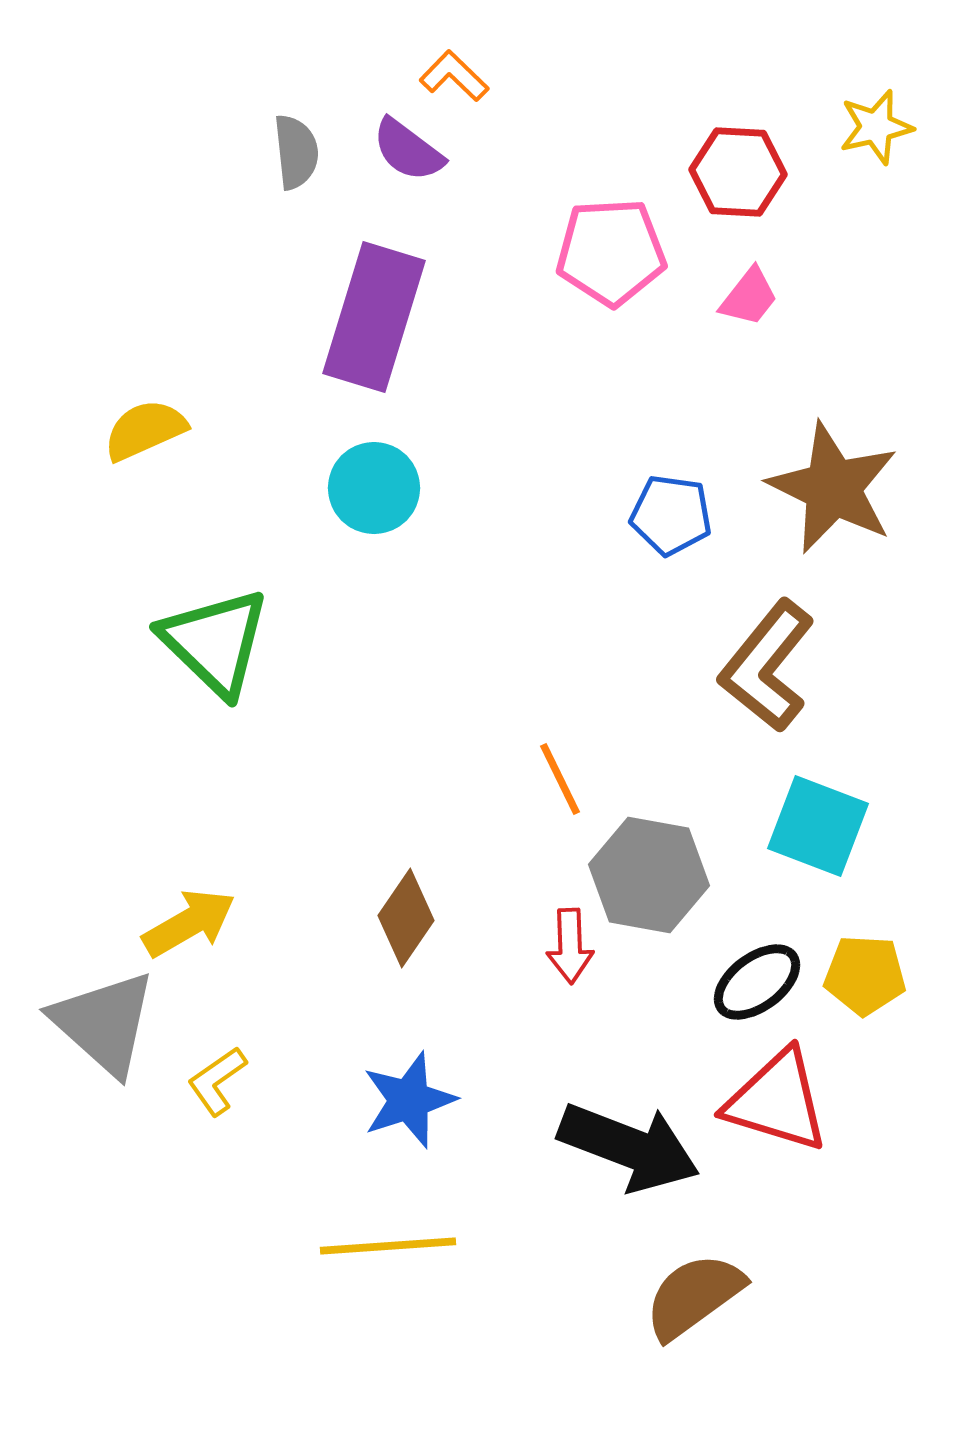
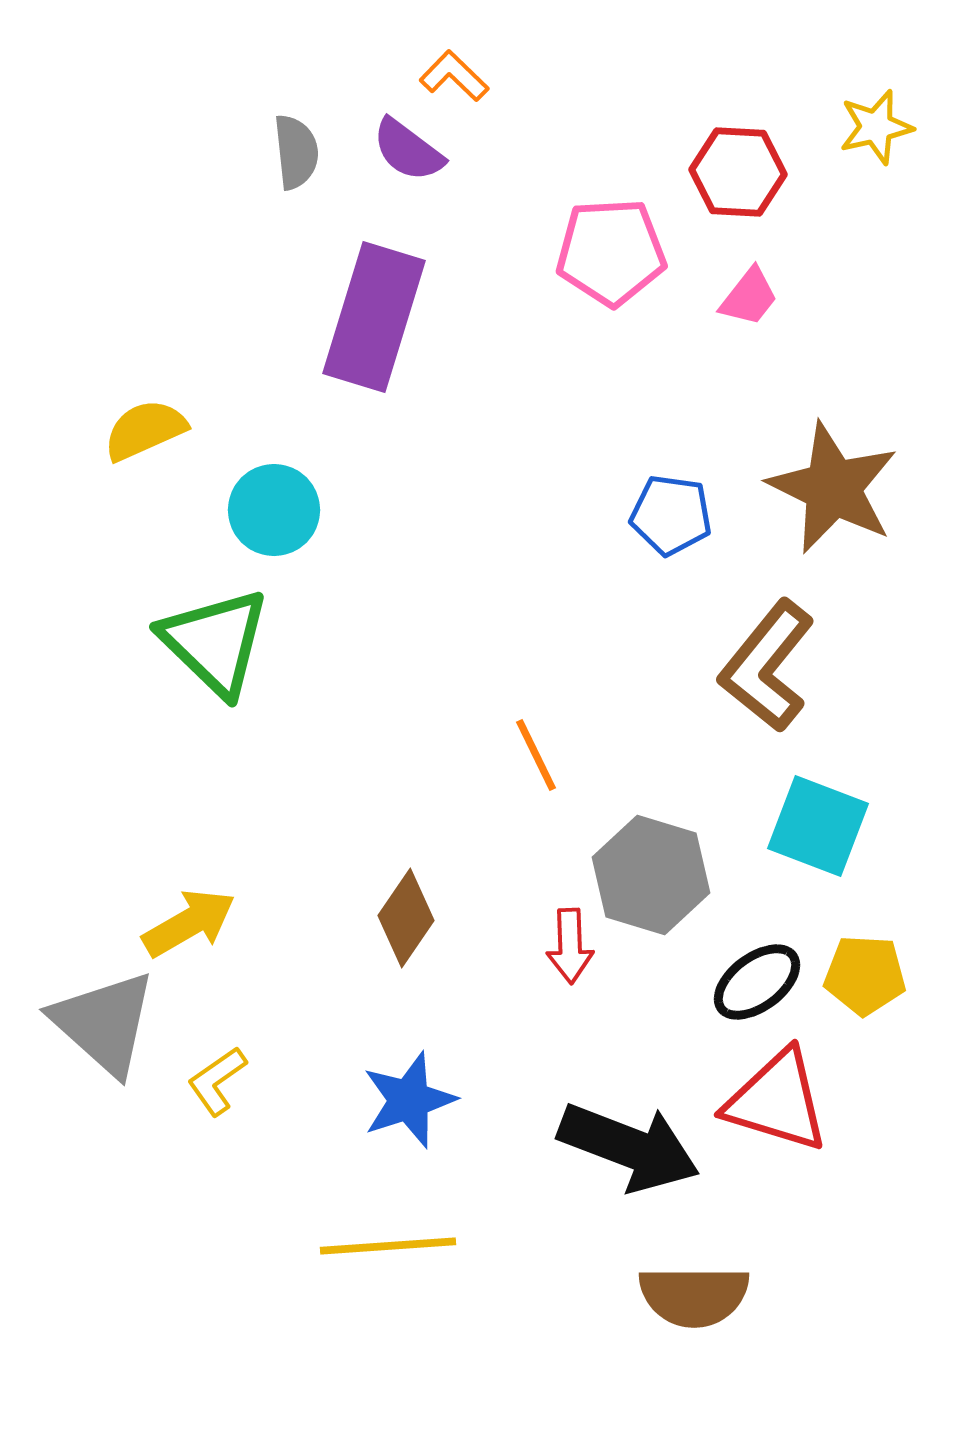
cyan circle: moved 100 px left, 22 px down
orange line: moved 24 px left, 24 px up
gray hexagon: moved 2 px right; rotated 7 degrees clockwise
brown semicircle: rotated 144 degrees counterclockwise
